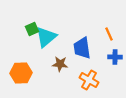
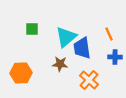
green square: rotated 24 degrees clockwise
cyan triangle: moved 20 px right
orange cross: rotated 12 degrees clockwise
